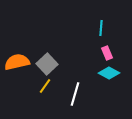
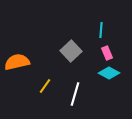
cyan line: moved 2 px down
gray square: moved 24 px right, 13 px up
